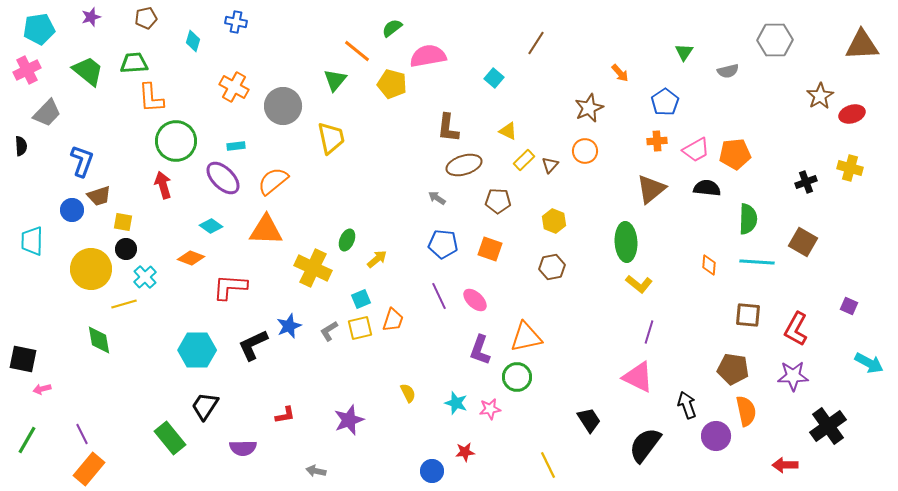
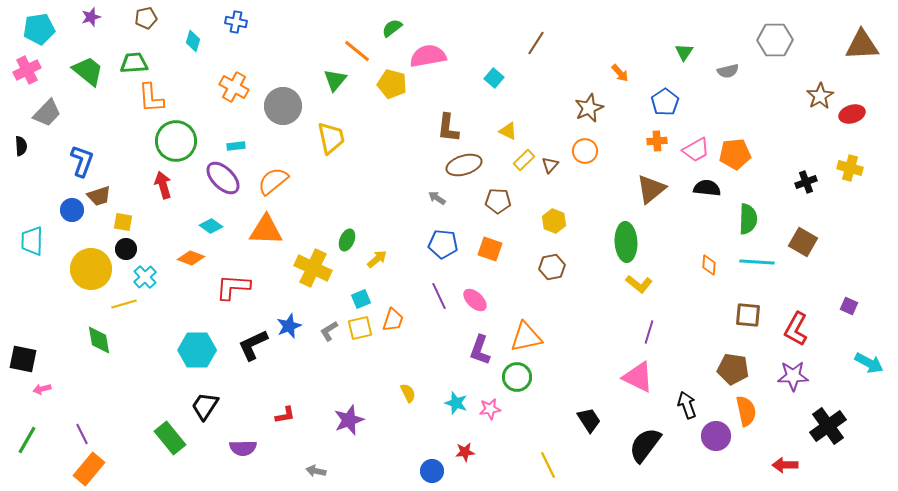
red L-shape at (230, 287): moved 3 px right
